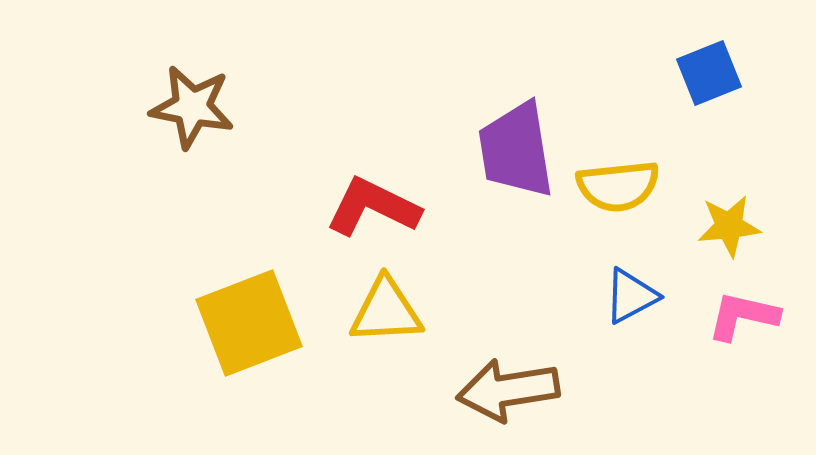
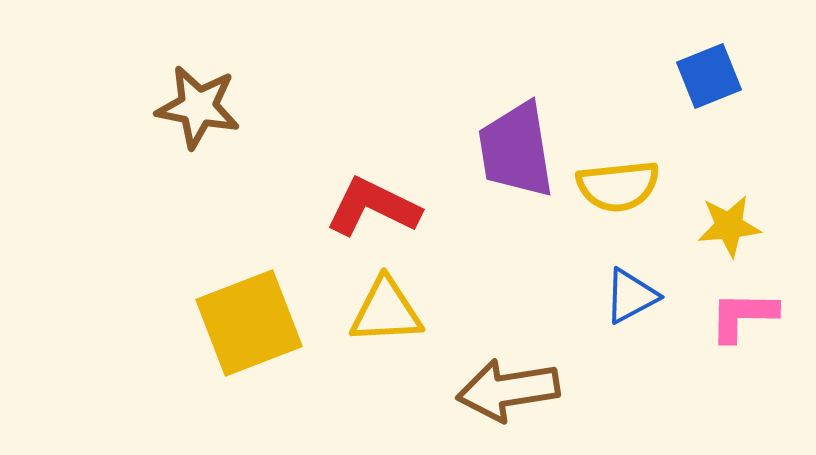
blue square: moved 3 px down
brown star: moved 6 px right
pink L-shape: rotated 12 degrees counterclockwise
